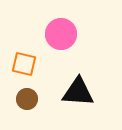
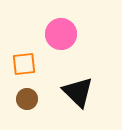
orange square: rotated 20 degrees counterclockwise
black triangle: rotated 40 degrees clockwise
